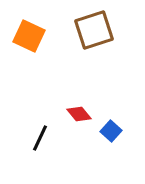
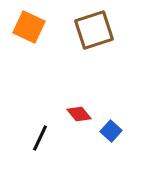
orange square: moved 9 px up
